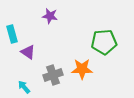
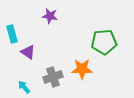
gray cross: moved 2 px down
